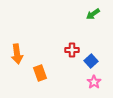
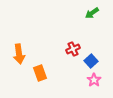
green arrow: moved 1 px left, 1 px up
red cross: moved 1 px right, 1 px up; rotated 24 degrees counterclockwise
orange arrow: moved 2 px right
pink star: moved 2 px up
